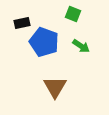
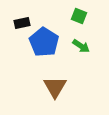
green square: moved 6 px right, 2 px down
blue pentagon: rotated 12 degrees clockwise
